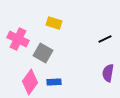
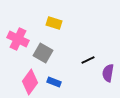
black line: moved 17 px left, 21 px down
blue rectangle: rotated 24 degrees clockwise
